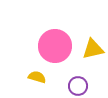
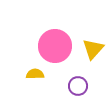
yellow triangle: rotated 35 degrees counterclockwise
yellow semicircle: moved 2 px left, 3 px up; rotated 18 degrees counterclockwise
